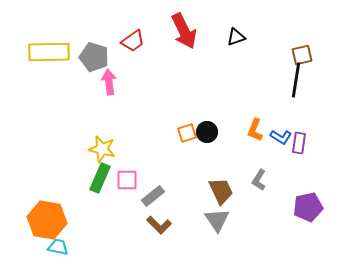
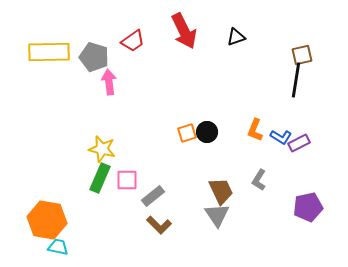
purple rectangle: rotated 55 degrees clockwise
gray triangle: moved 5 px up
